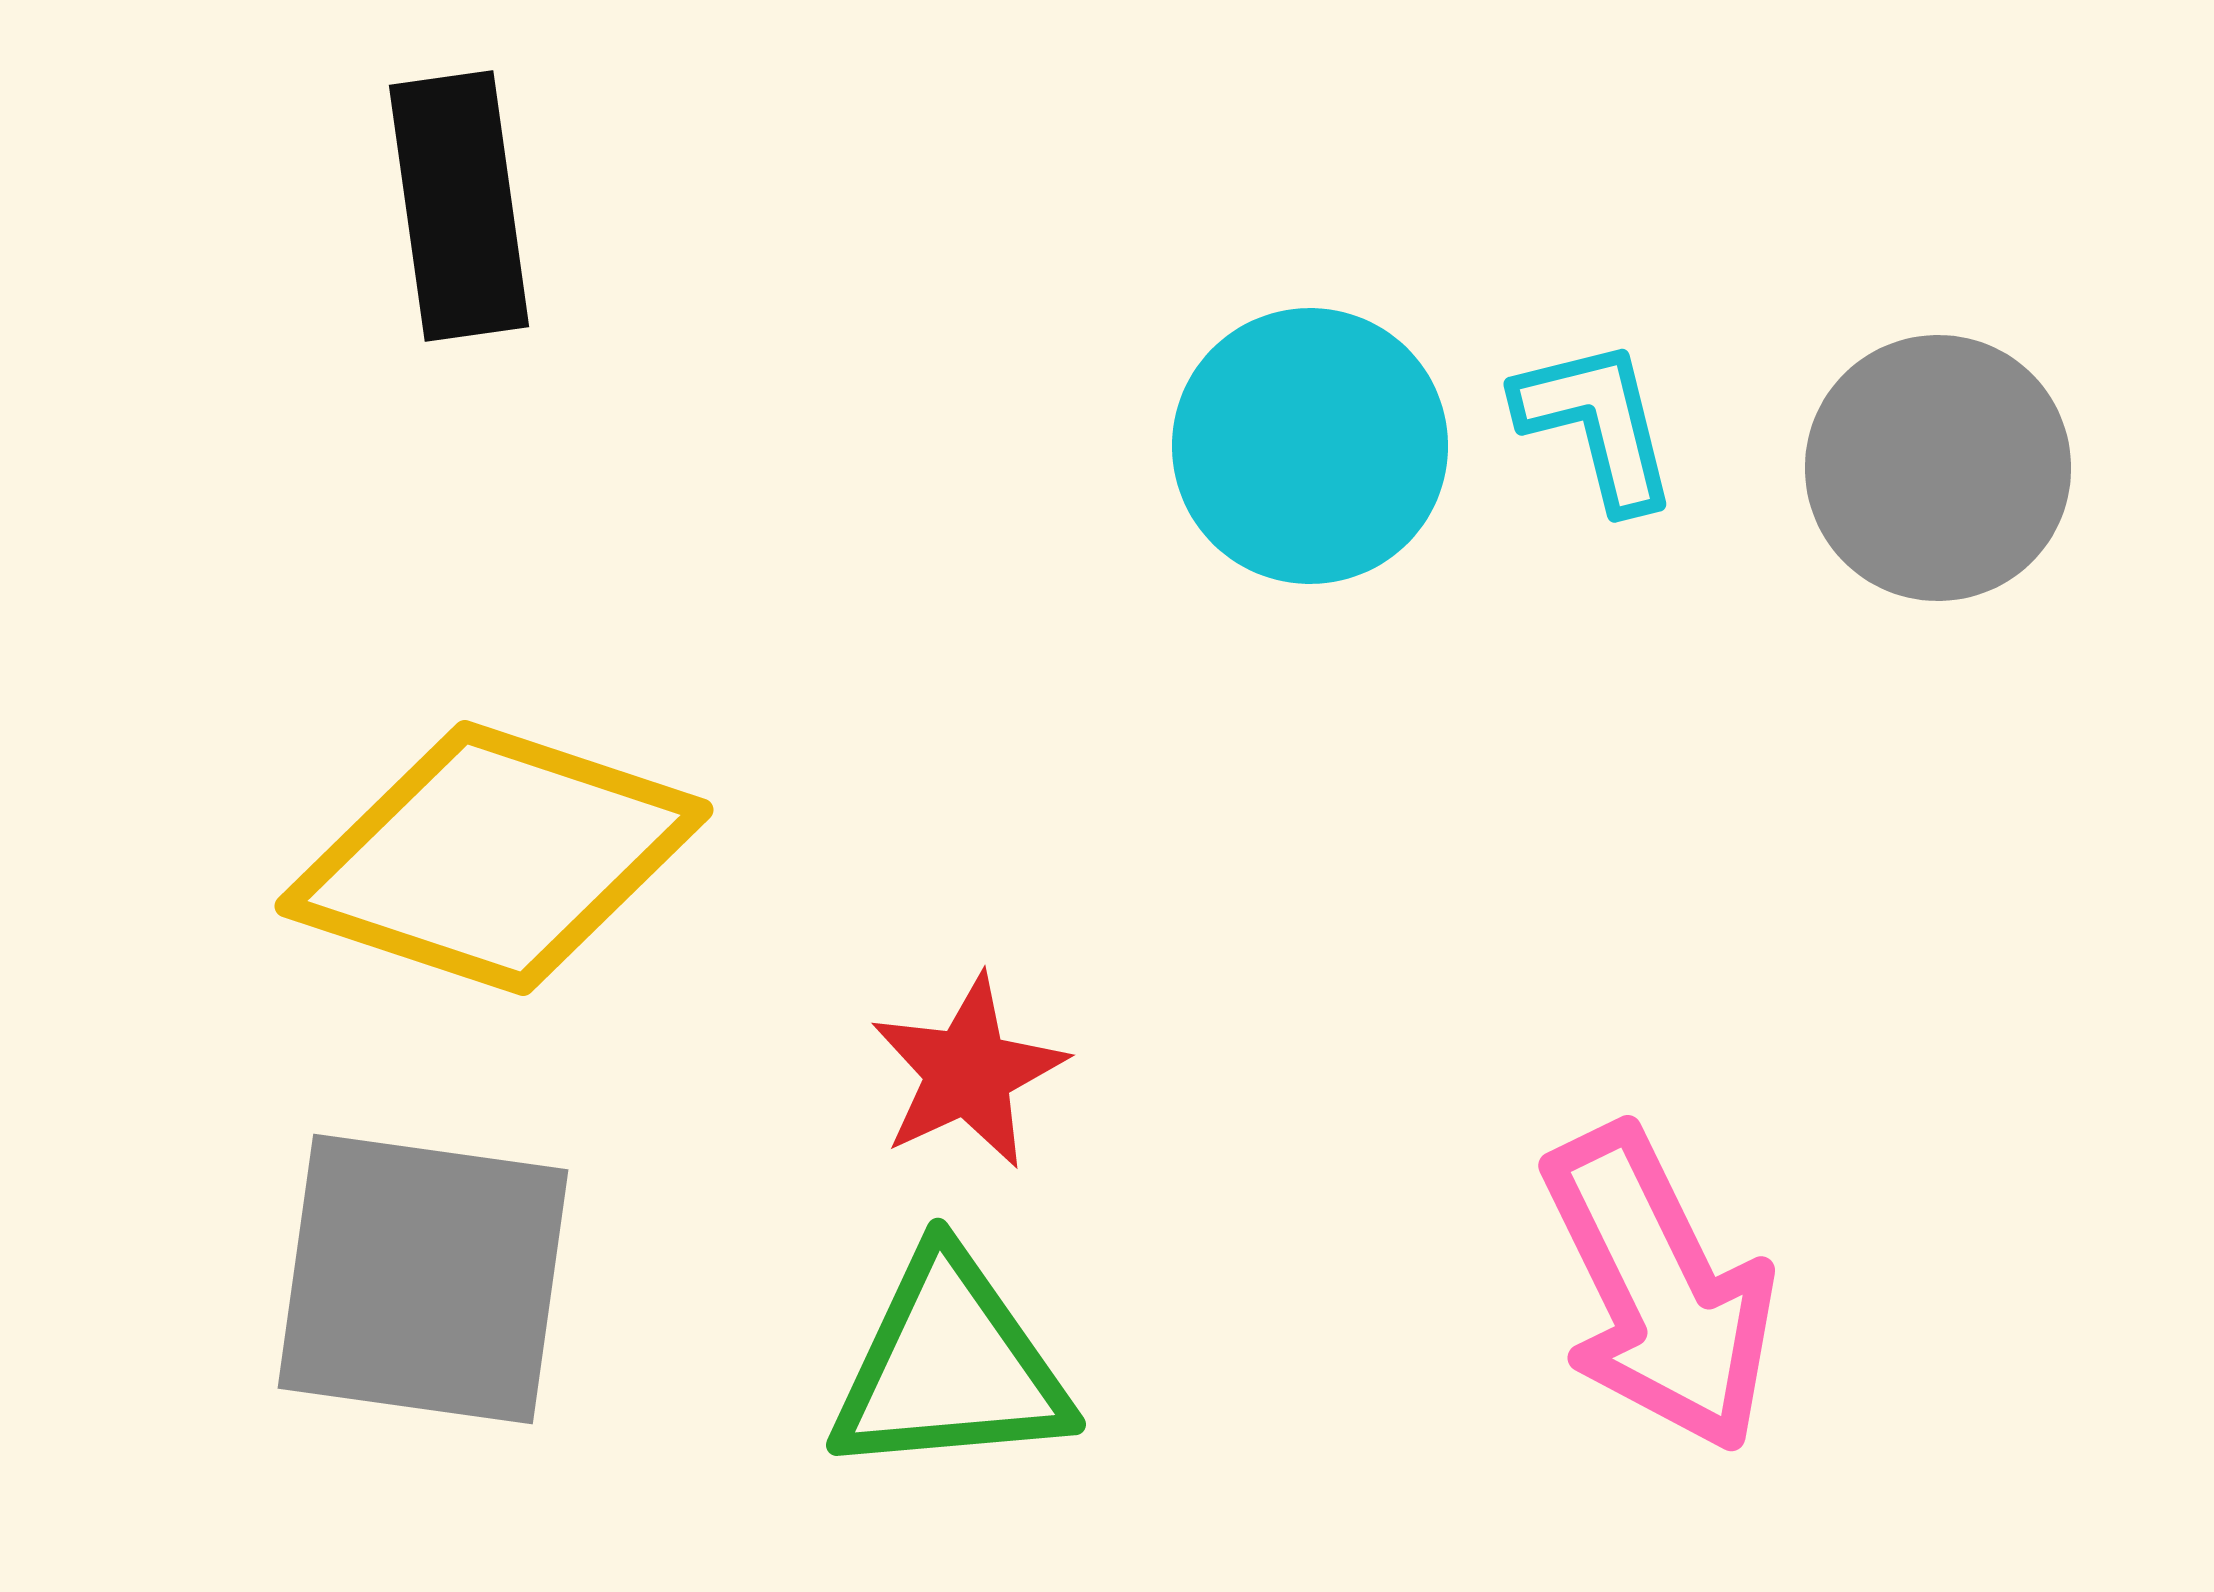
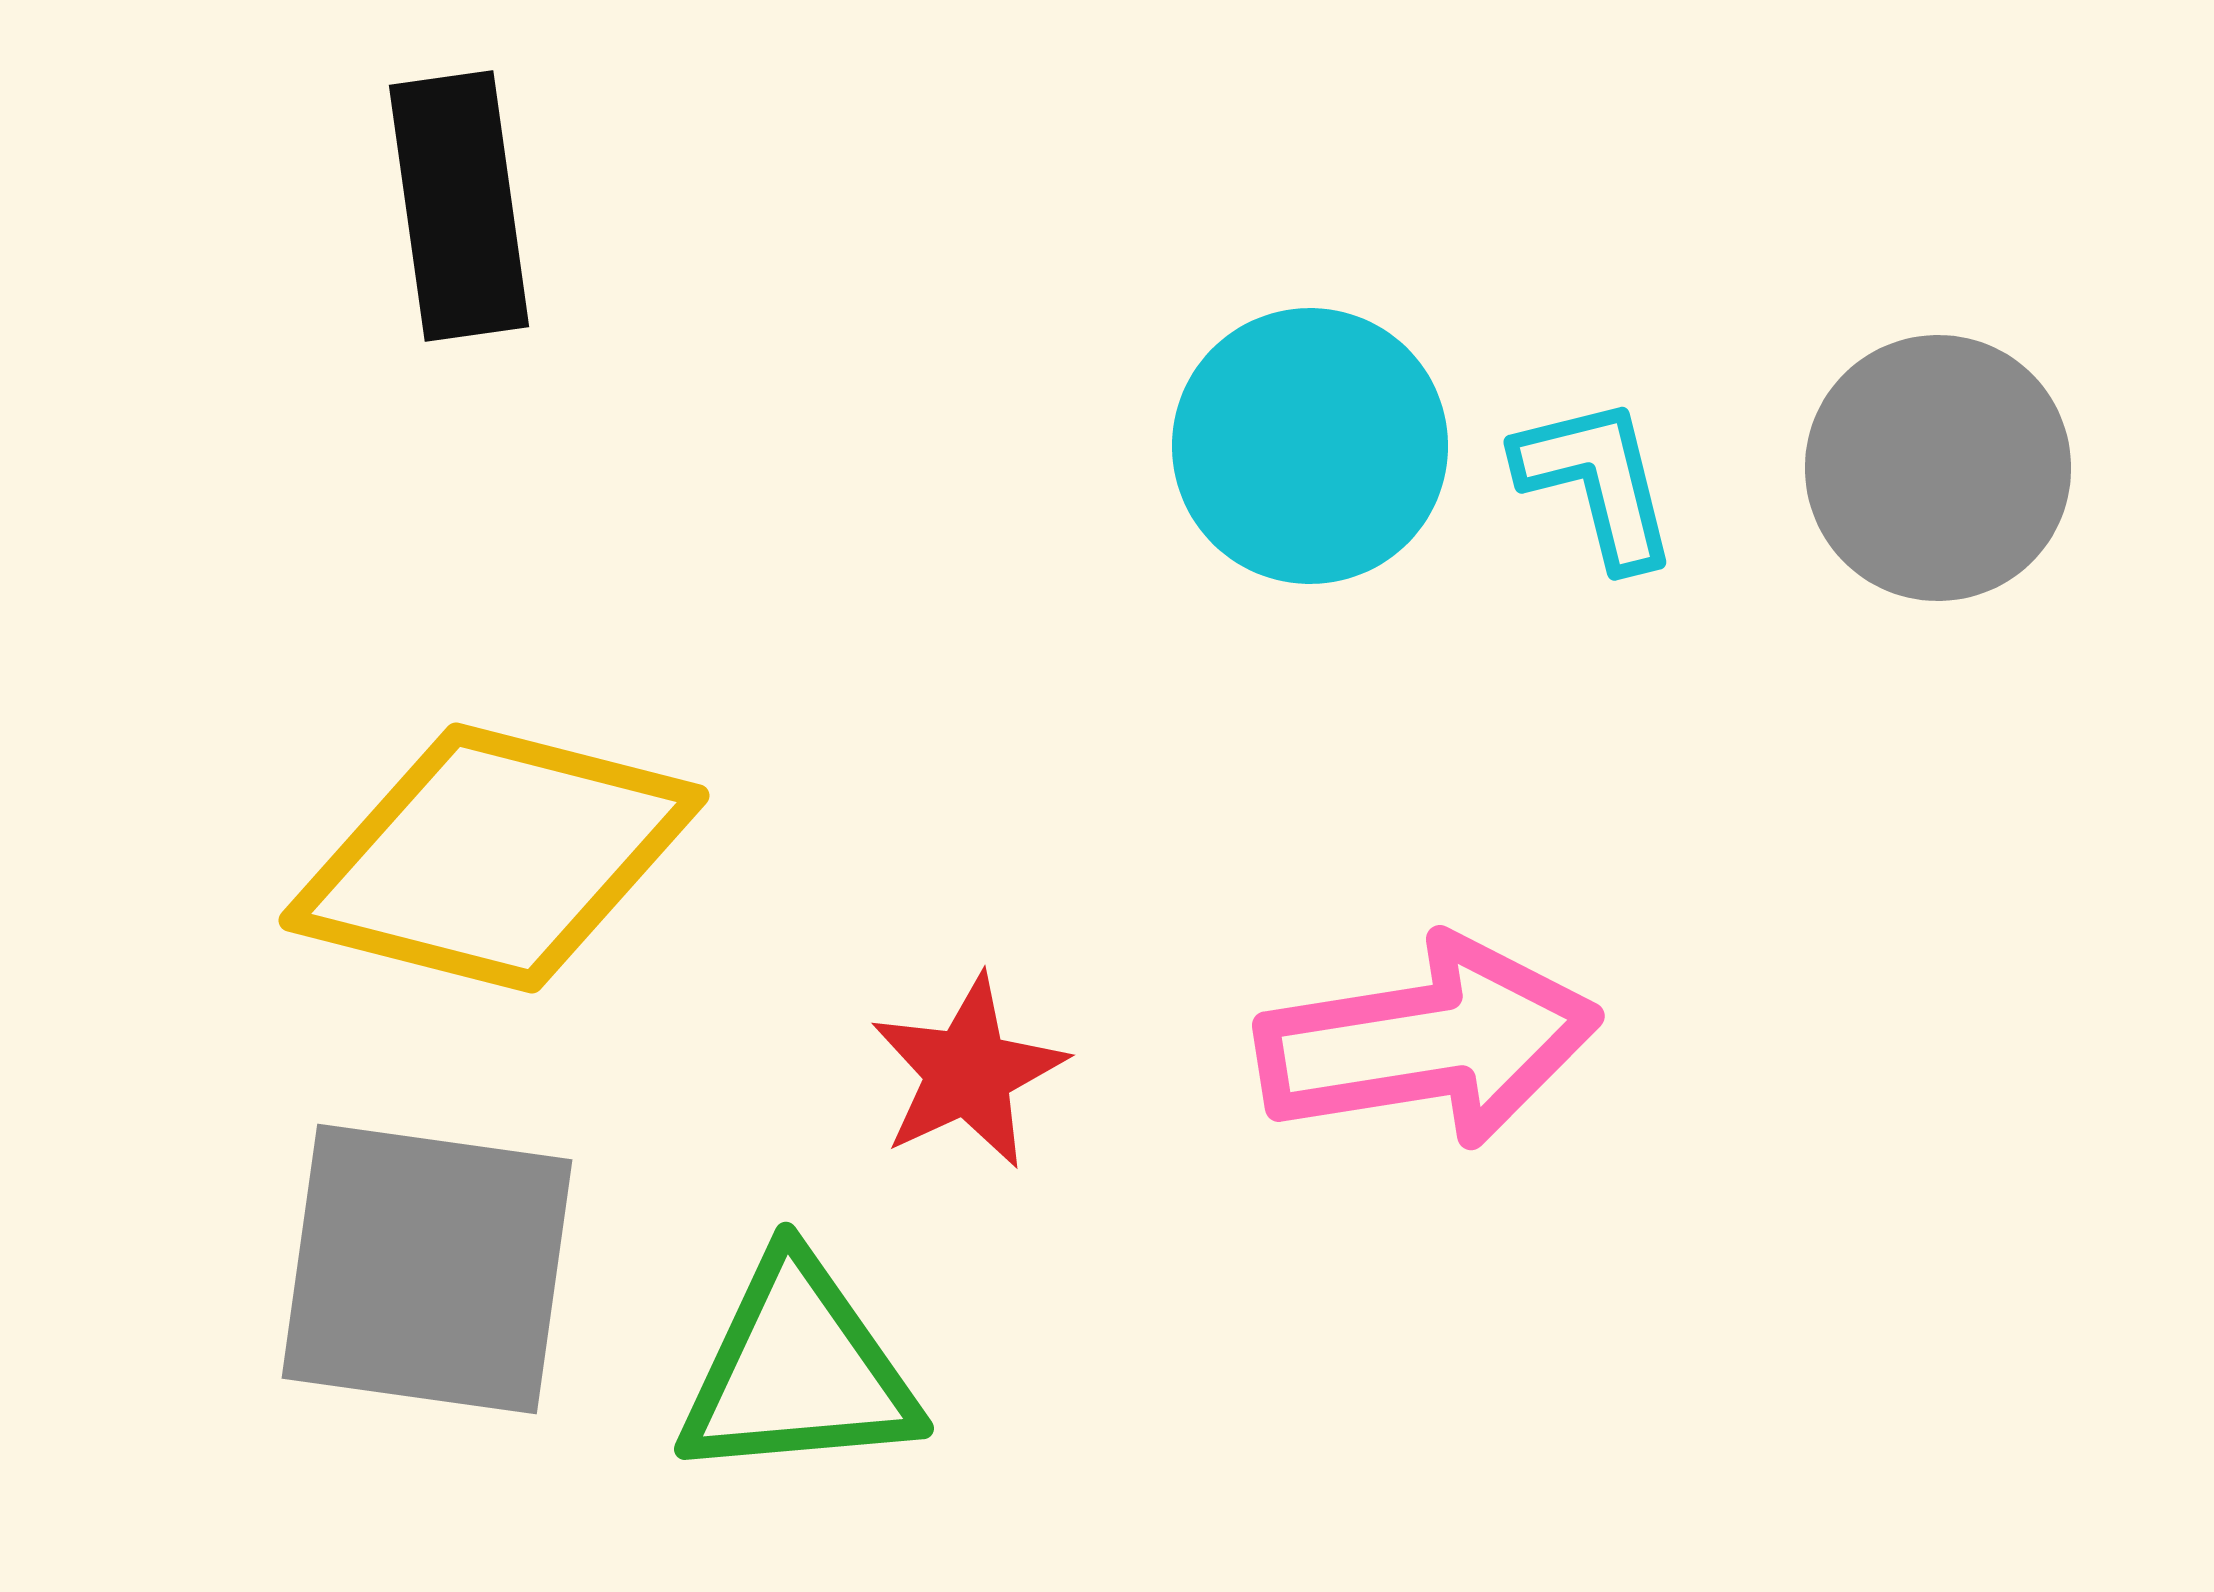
cyan L-shape: moved 58 px down
yellow diamond: rotated 4 degrees counterclockwise
gray square: moved 4 px right, 10 px up
pink arrow: moved 231 px left, 247 px up; rotated 73 degrees counterclockwise
green triangle: moved 152 px left, 4 px down
